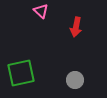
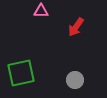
pink triangle: rotated 42 degrees counterclockwise
red arrow: rotated 24 degrees clockwise
